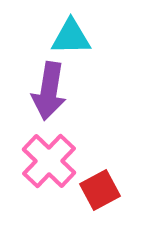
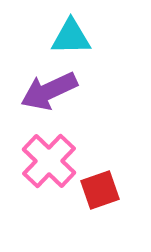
purple arrow: rotated 56 degrees clockwise
red square: rotated 9 degrees clockwise
